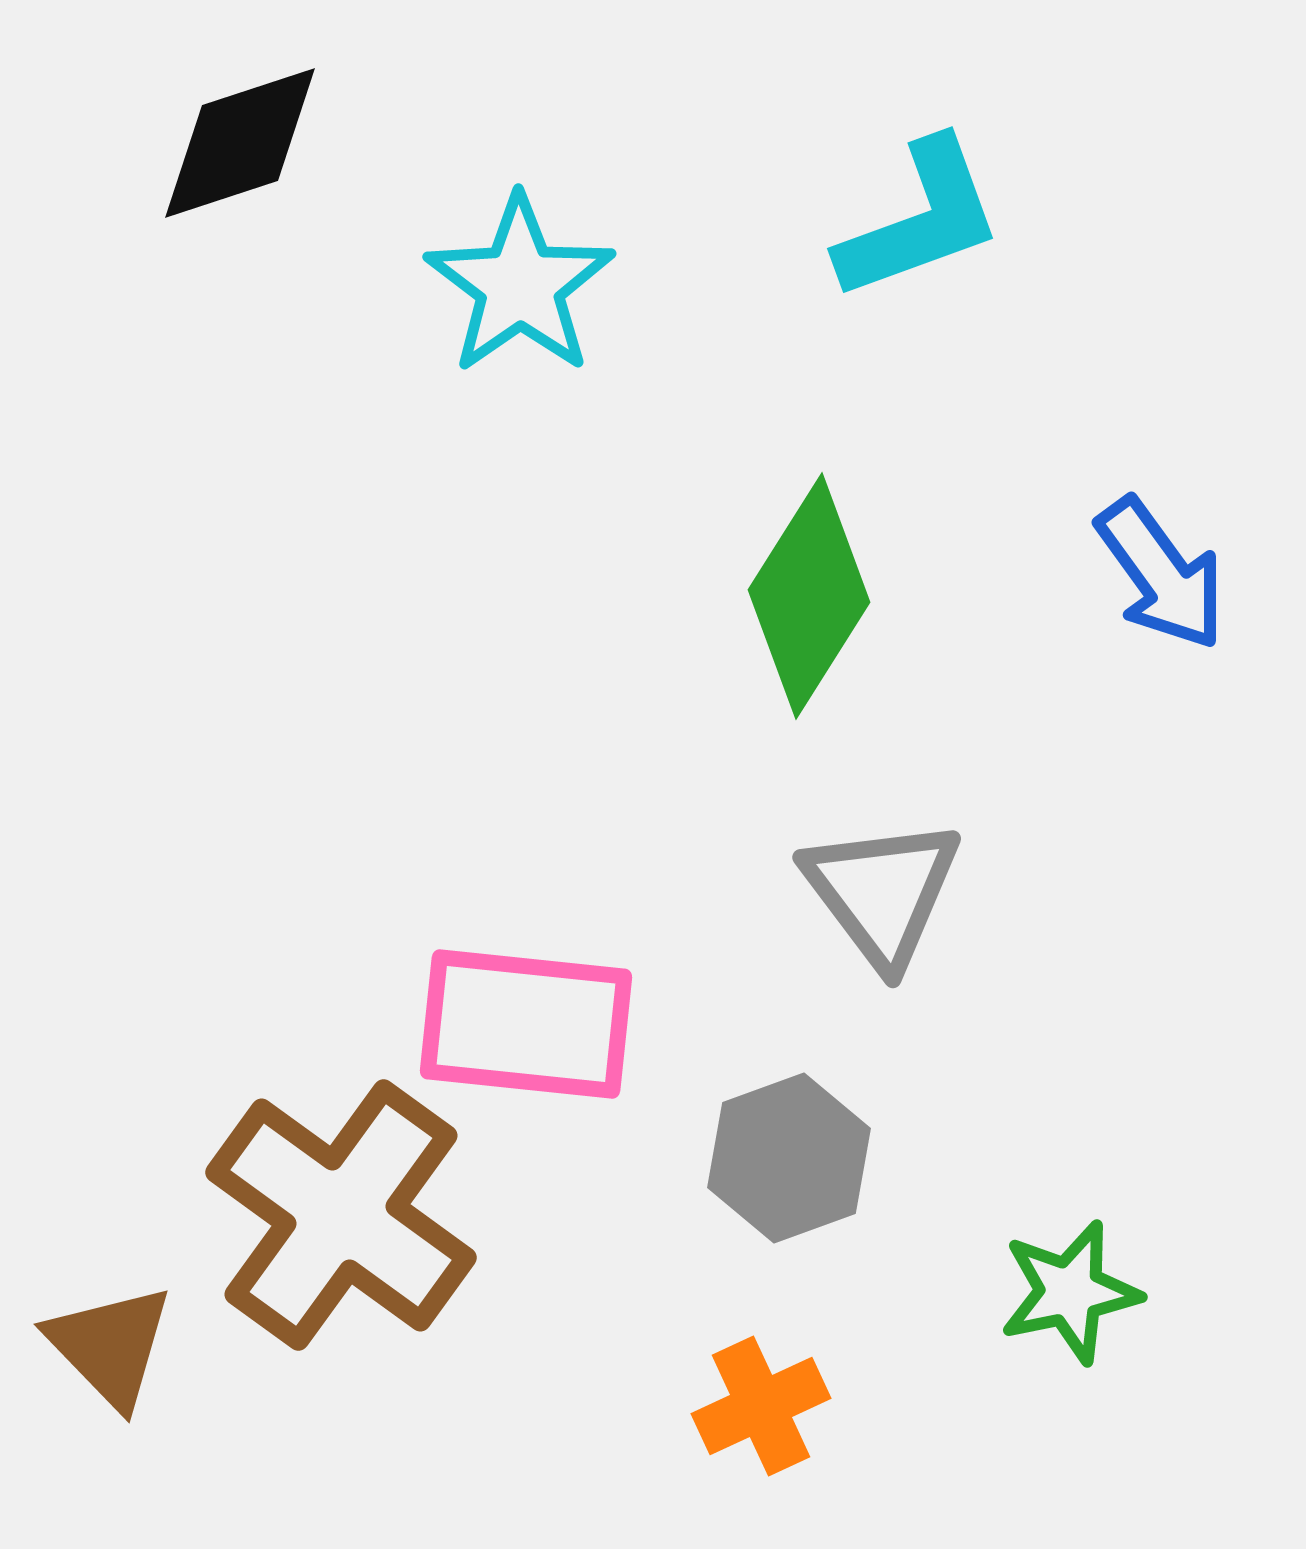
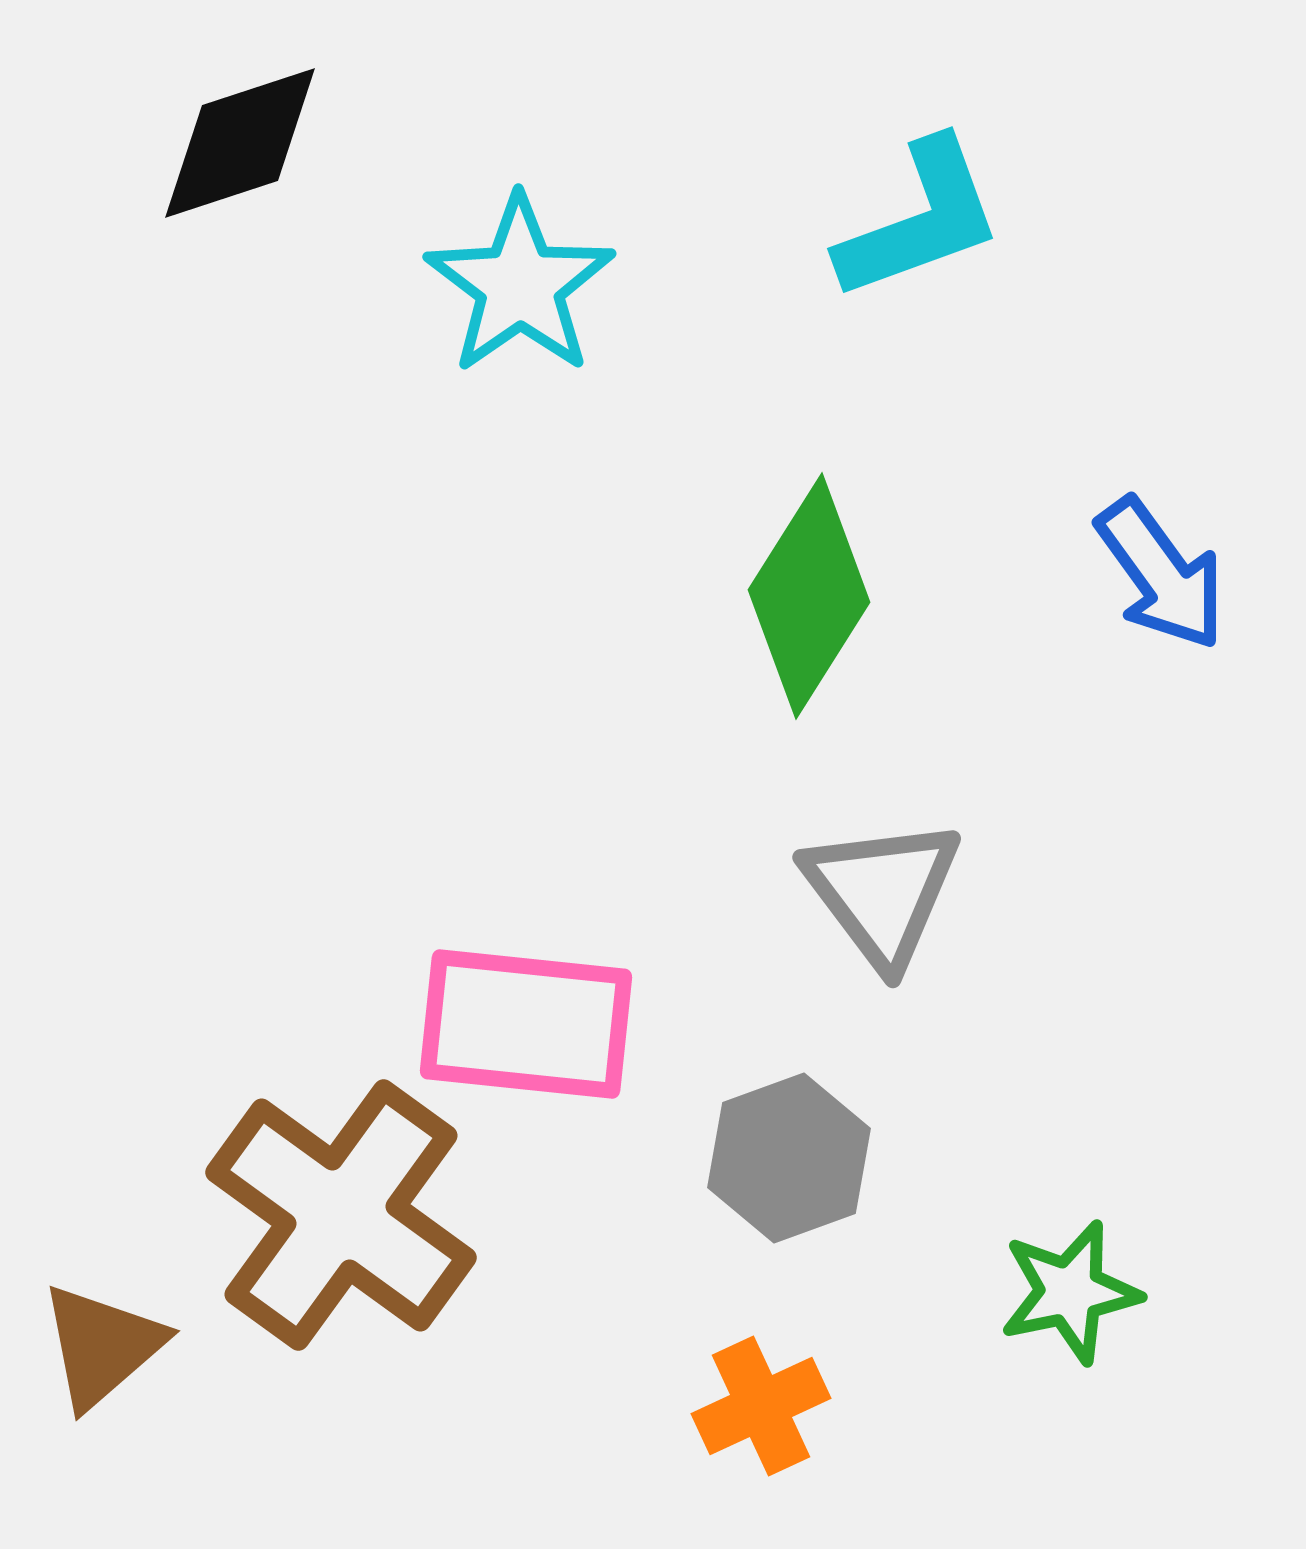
brown triangle: moved 8 px left; rotated 33 degrees clockwise
